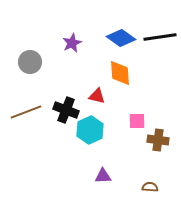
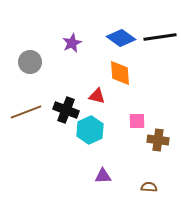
brown semicircle: moved 1 px left
